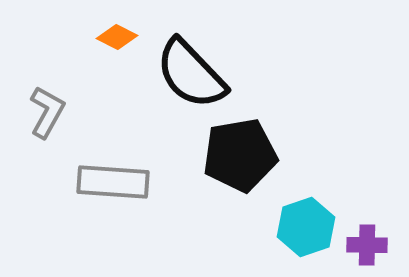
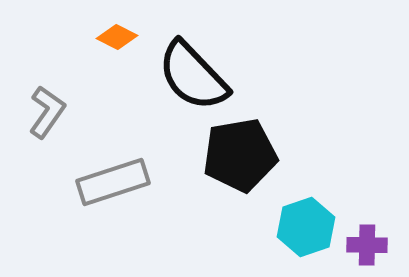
black semicircle: moved 2 px right, 2 px down
gray L-shape: rotated 6 degrees clockwise
gray rectangle: rotated 22 degrees counterclockwise
